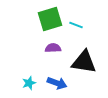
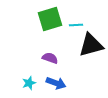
cyan line: rotated 24 degrees counterclockwise
purple semicircle: moved 3 px left, 10 px down; rotated 21 degrees clockwise
black triangle: moved 7 px right, 17 px up; rotated 24 degrees counterclockwise
blue arrow: moved 1 px left
